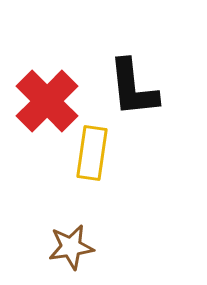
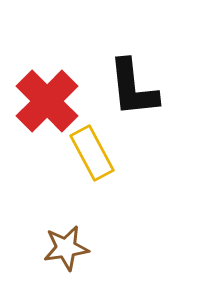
yellow rectangle: rotated 36 degrees counterclockwise
brown star: moved 5 px left, 1 px down
